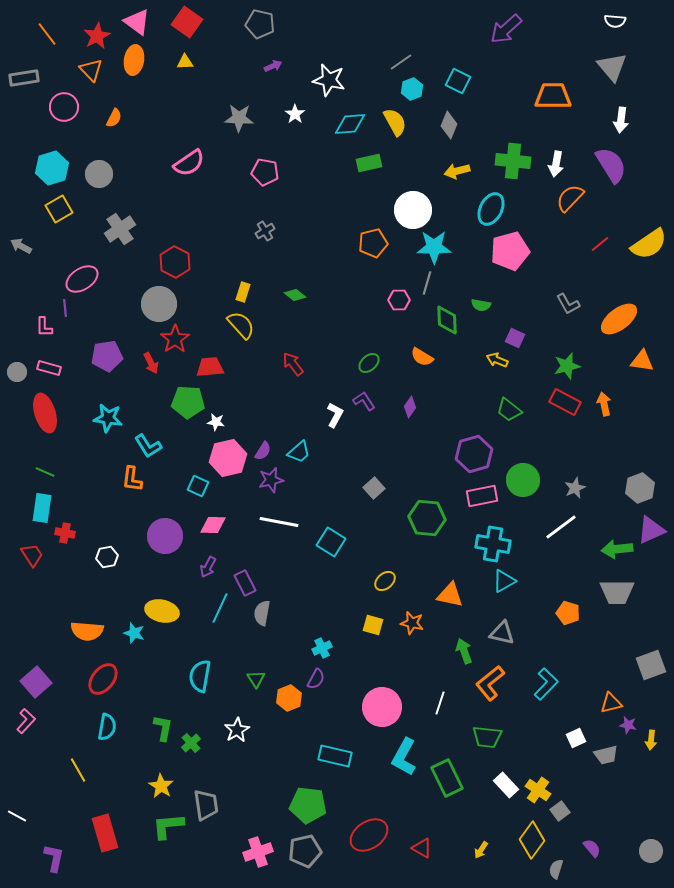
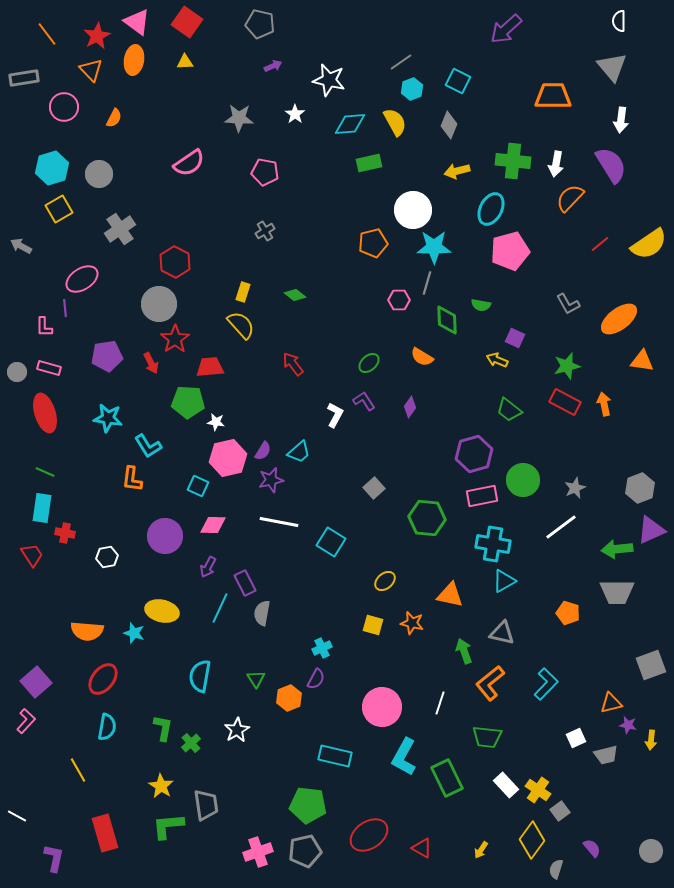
white semicircle at (615, 21): moved 4 px right; rotated 85 degrees clockwise
